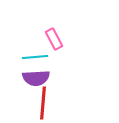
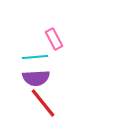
red line: rotated 44 degrees counterclockwise
